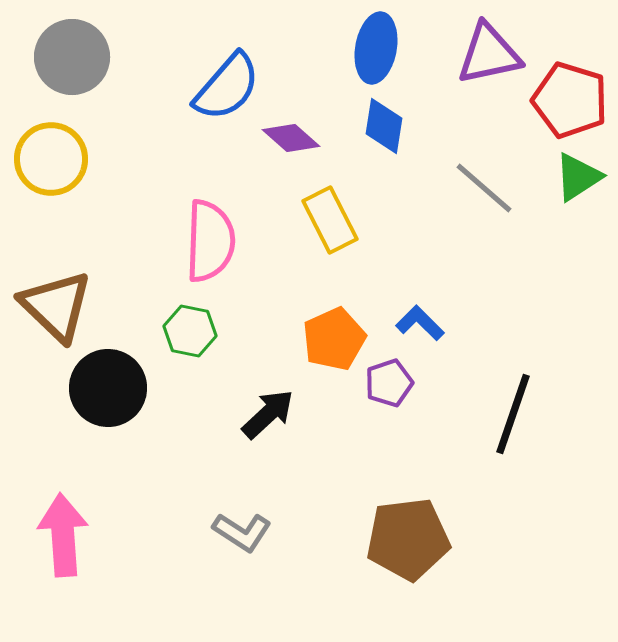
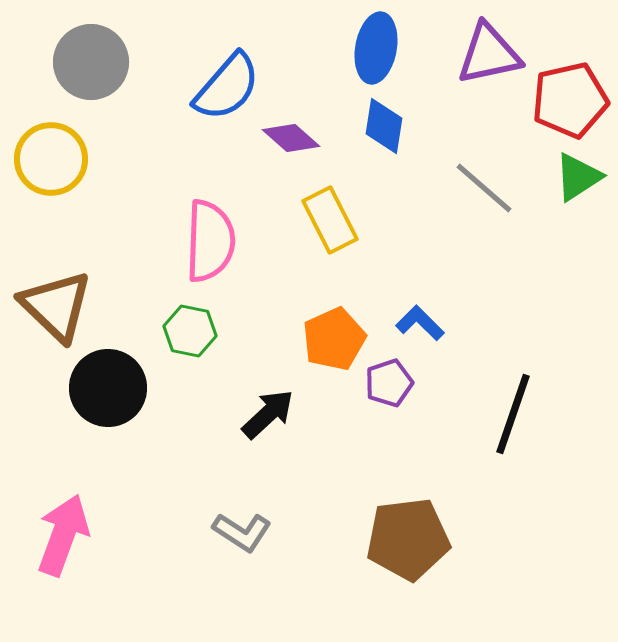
gray circle: moved 19 px right, 5 px down
red pentagon: rotated 30 degrees counterclockwise
pink arrow: rotated 24 degrees clockwise
